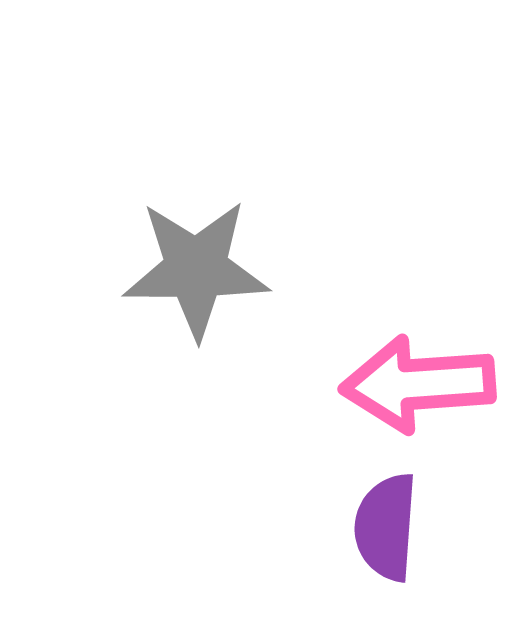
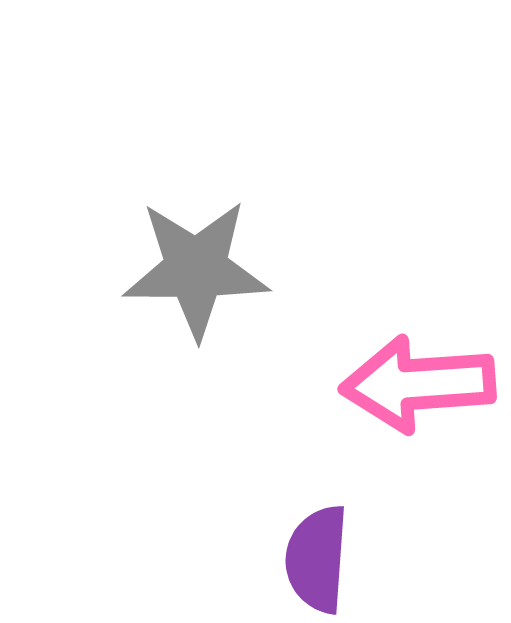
purple semicircle: moved 69 px left, 32 px down
